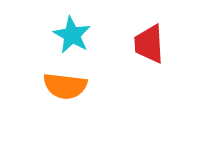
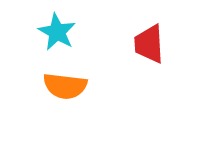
cyan star: moved 15 px left, 3 px up
